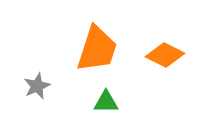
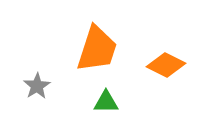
orange diamond: moved 1 px right, 10 px down
gray star: rotated 8 degrees counterclockwise
